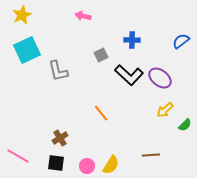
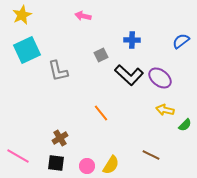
yellow arrow: rotated 54 degrees clockwise
brown line: rotated 30 degrees clockwise
